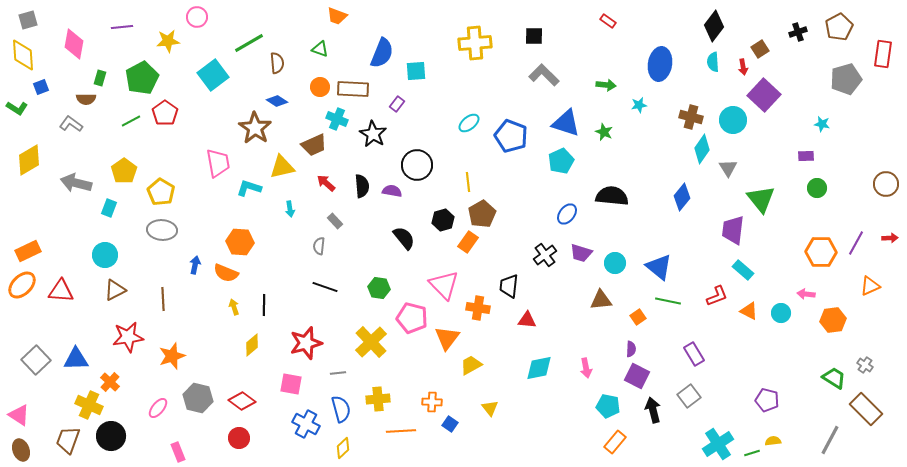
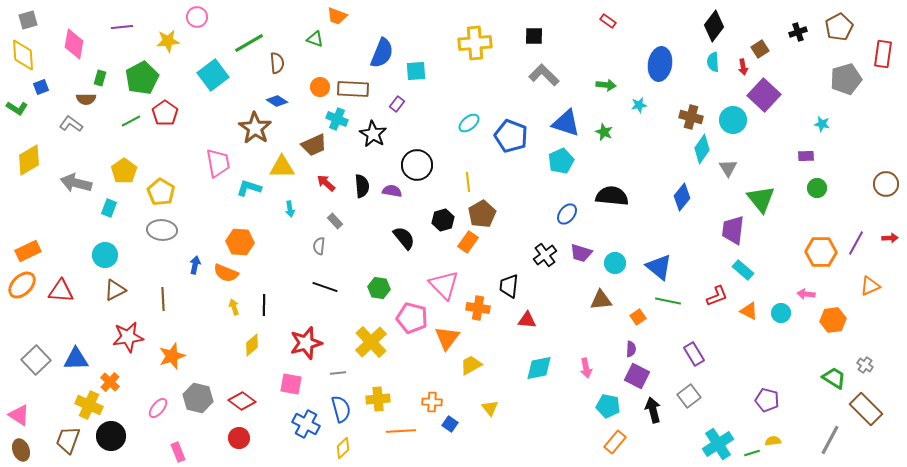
green triangle at (320, 49): moved 5 px left, 10 px up
yellow triangle at (282, 167): rotated 12 degrees clockwise
